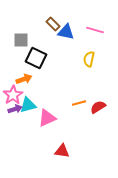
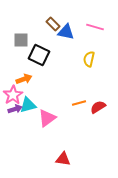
pink line: moved 3 px up
black square: moved 3 px right, 3 px up
pink triangle: rotated 12 degrees counterclockwise
red triangle: moved 1 px right, 8 px down
